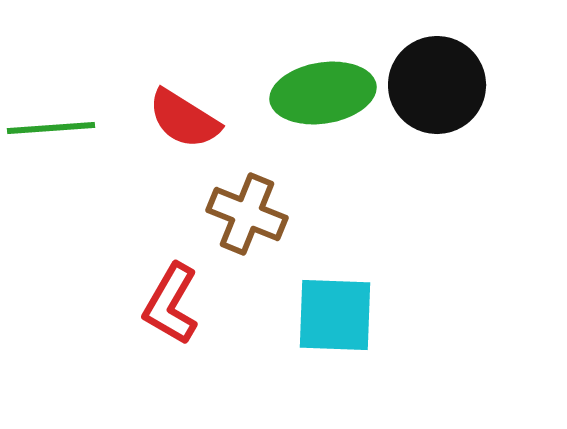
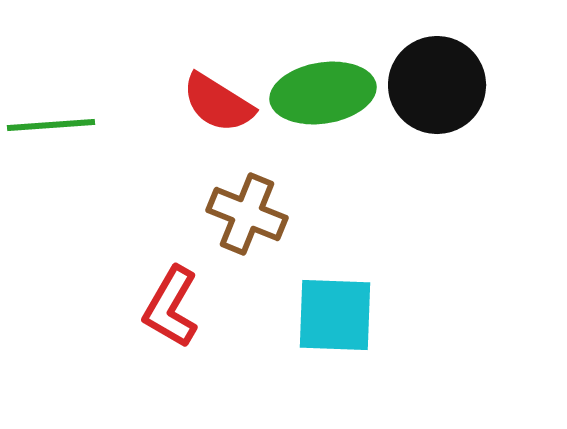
red semicircle: moved 34 px right, 16 px up
green line: moved 3 px up
red L-shape: moved 3 px down
